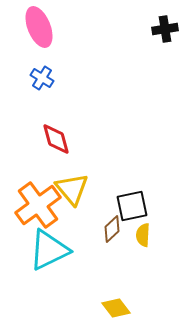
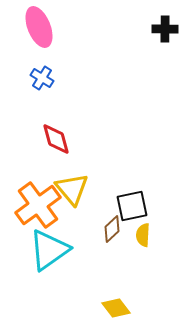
black cross: rotated 10 degrees clockwise
cyan triangle: rotated 9 degrees counterclockwise
